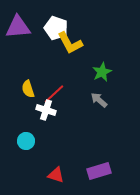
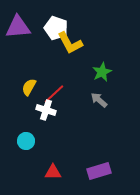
yellow semicircle: moved 1 px right, 2 px up; rotated 48 degrees clockwise
red triangle: moved 3 px left, 3 px up; rotated 18 degrees counterclockwise
